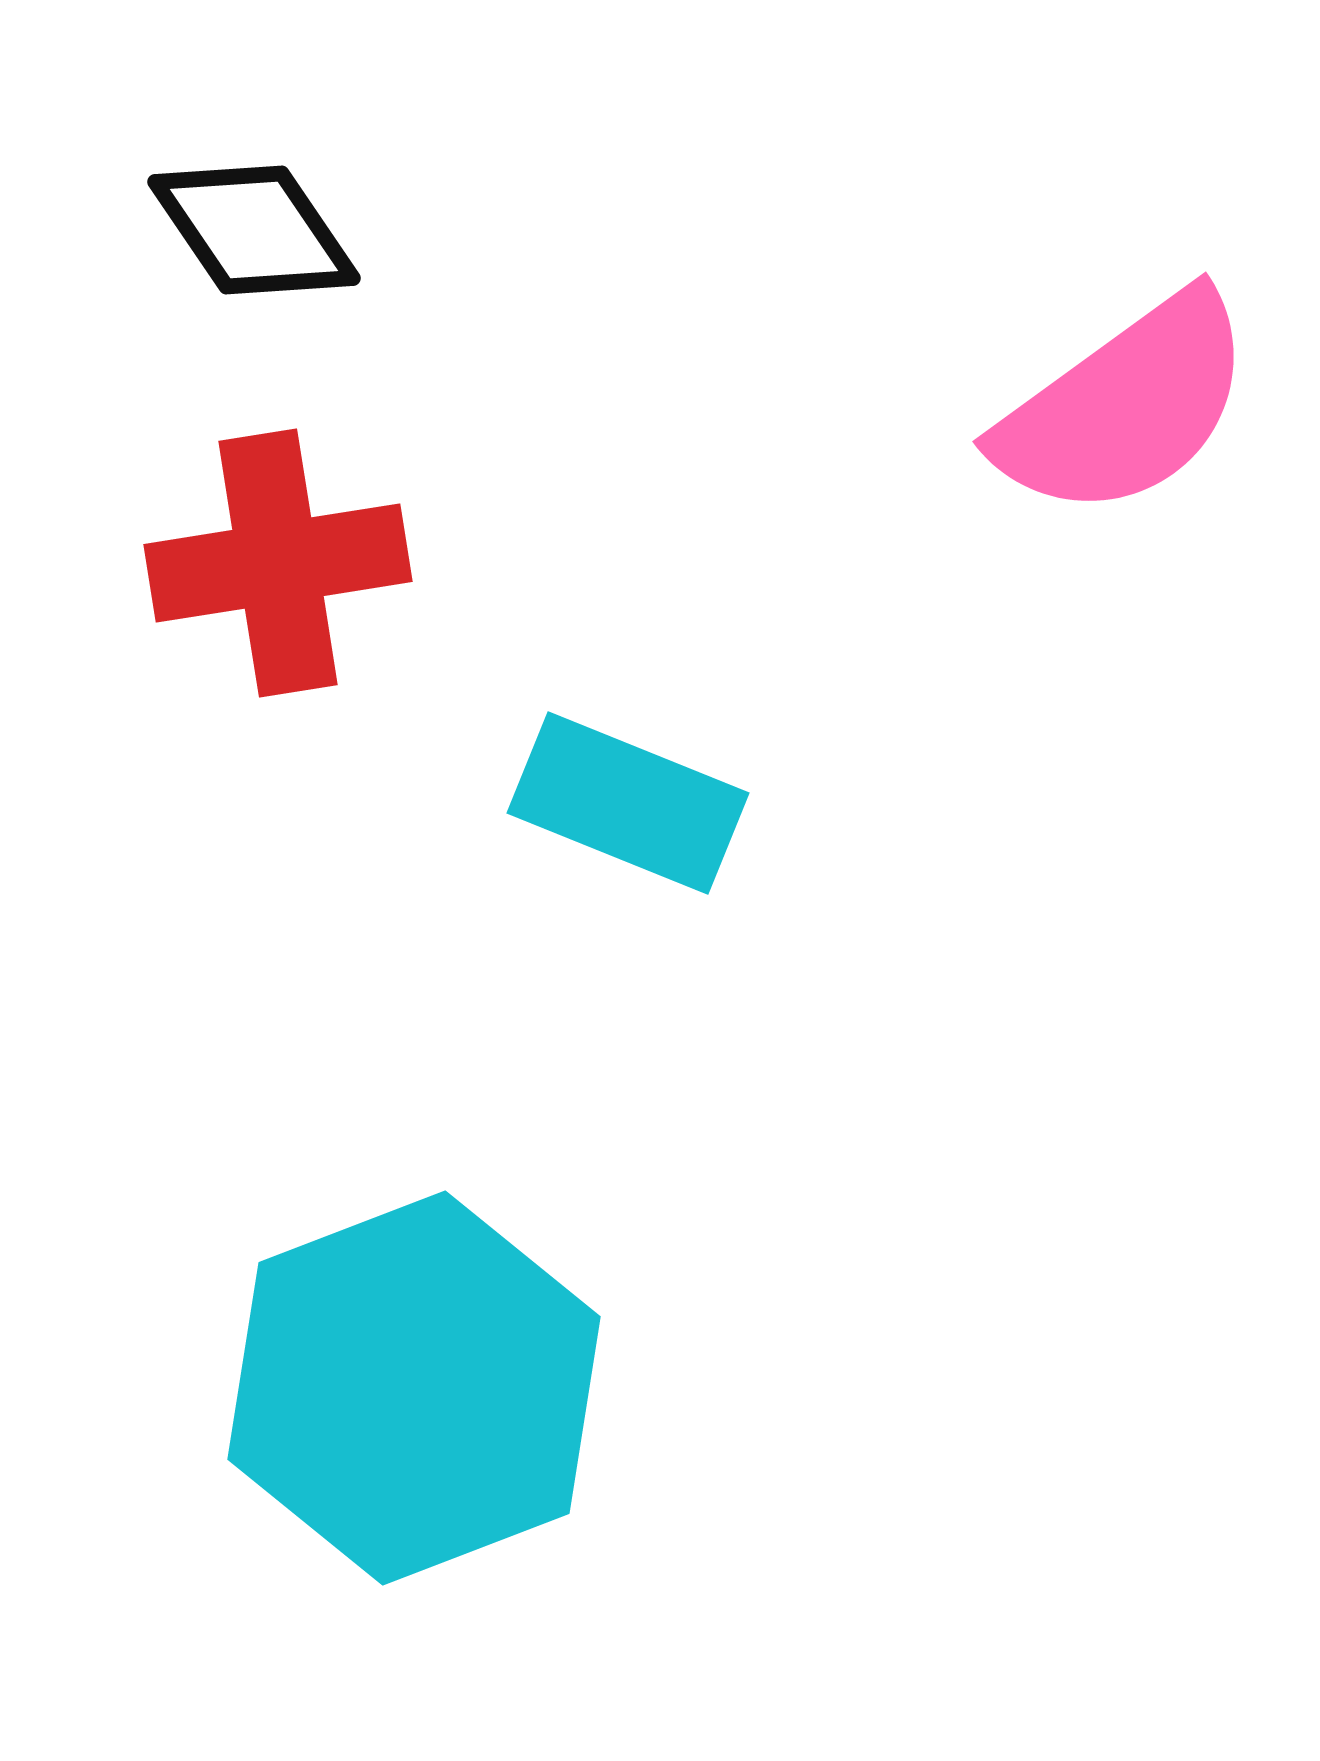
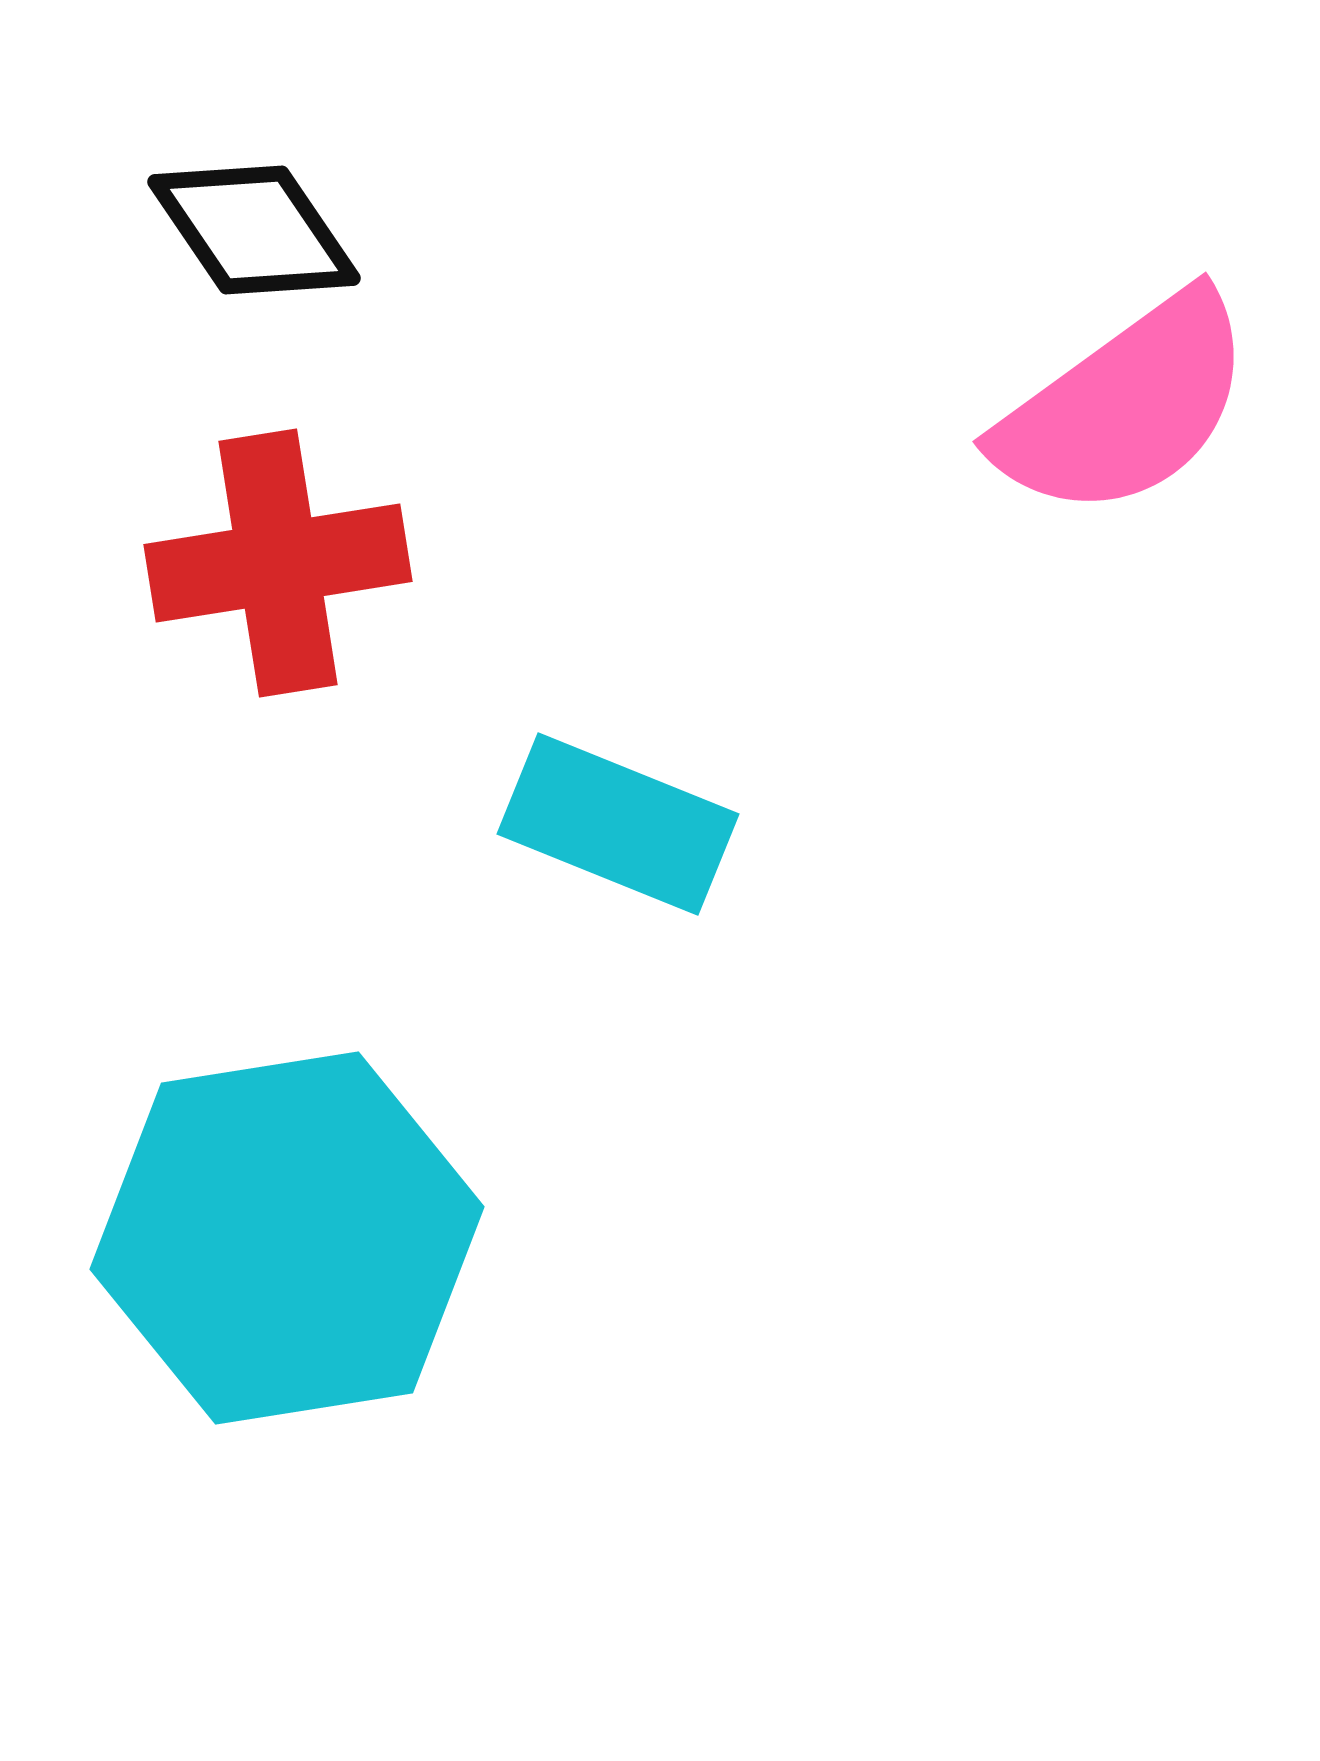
cyan rectangle: moved 10 px left, 21 px down
cyan hexagon: moved 127 px left, 150 px up; rotated 12 degrees clockwise
